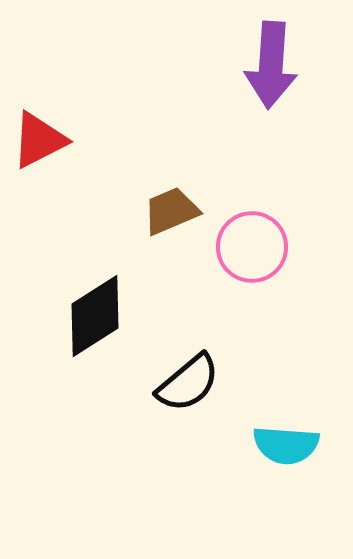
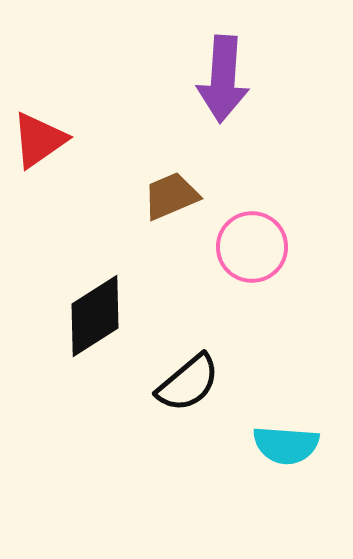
purple arrow: moved 48 px left, 14 px down
red triangle: rotated 8 degrees counterclockwise
brown trapezoid: moved 15 px up
